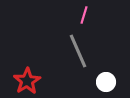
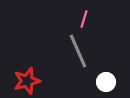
pink line: moved 4 px down
red star: rotated 16 degrees clockwise
